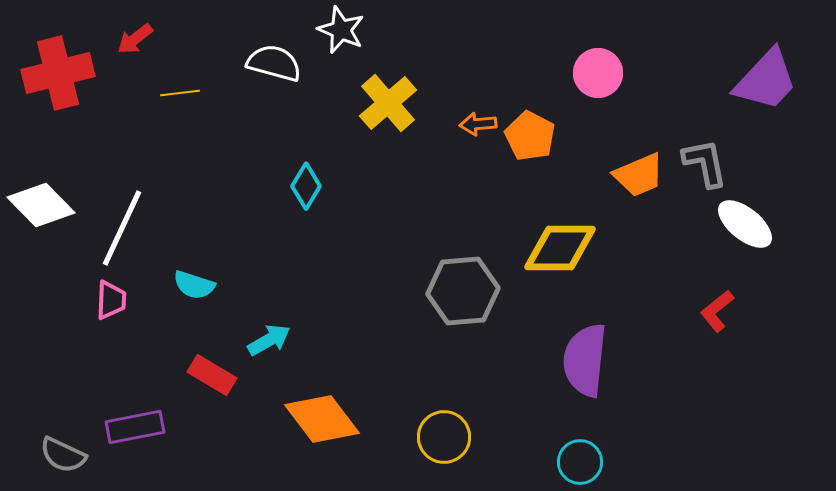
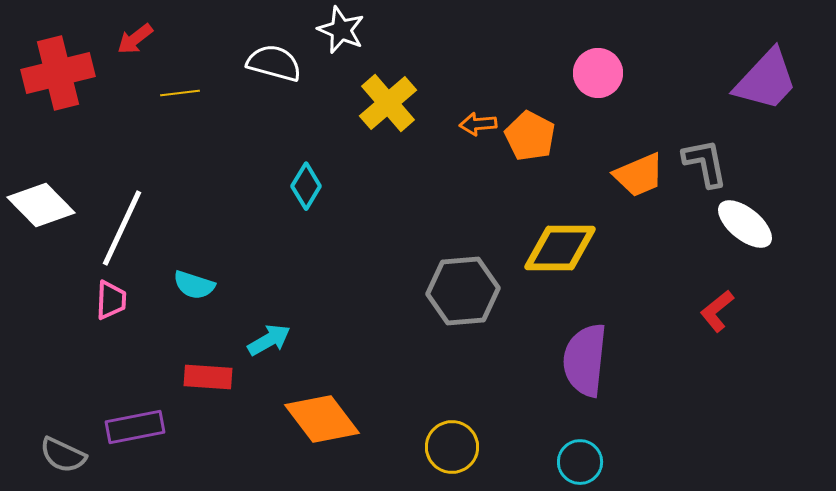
red rectangle: moved 4 px left, 2 px down; rotated 27 degrees counterclockwise
yellow circle: moved 8 px right, 10 px down
